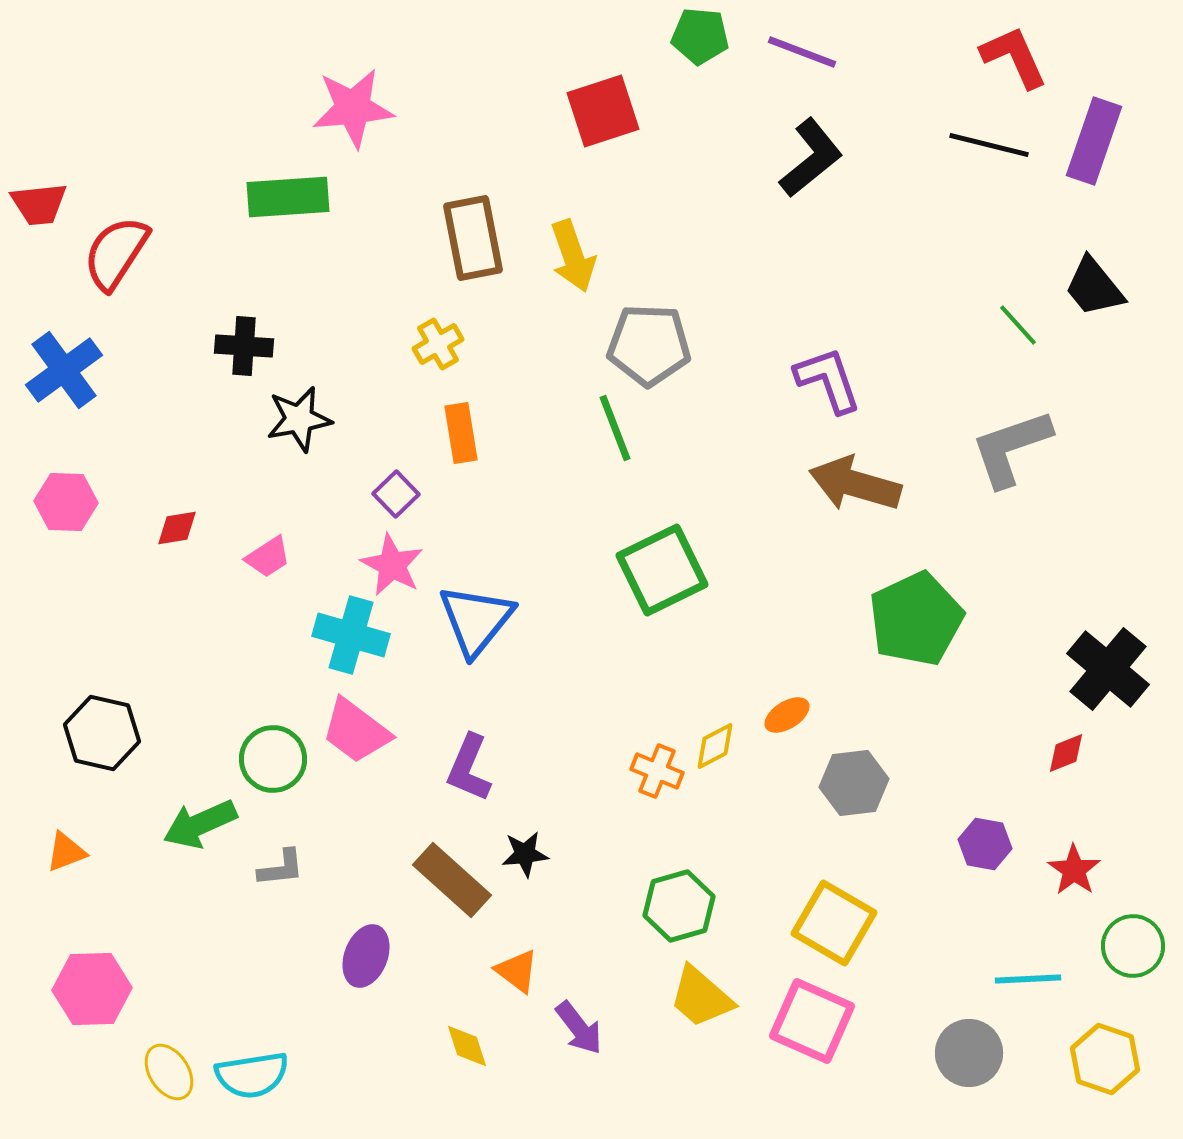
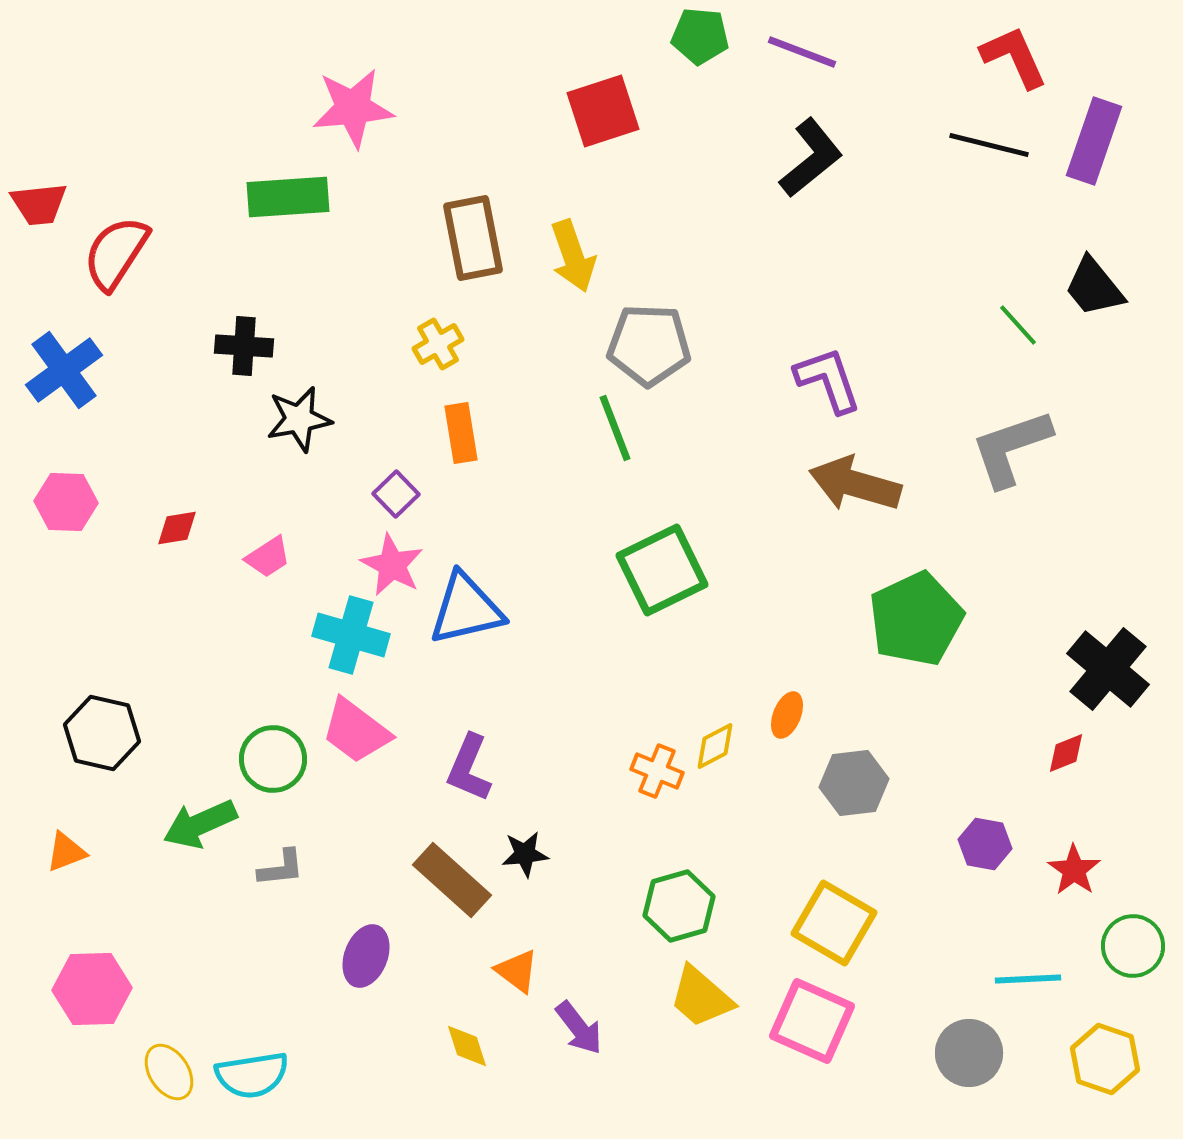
blue triangle at (476, 620): moved 10 px left, 11 px up; rotated 38 degrees clockwise
orange ellipse at (787, 715): rotated 36 degrees counterclockwise
